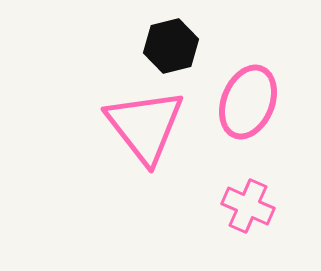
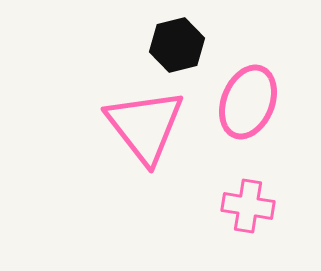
black hexagon: moved 6 px right, 1 px up
pink cross: rotated 15 degrees counterclockwise
